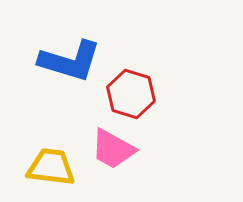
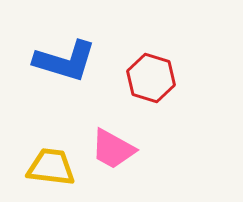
blue L-shape: moved 5 px left
red hexagon: moved 20 px right, 16 px up
